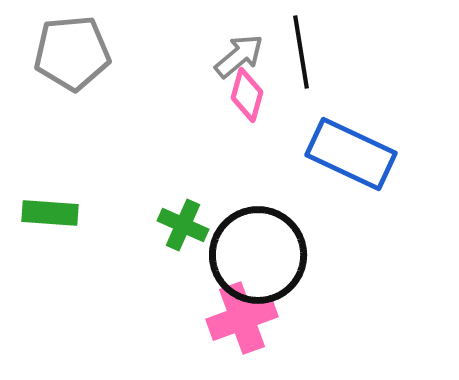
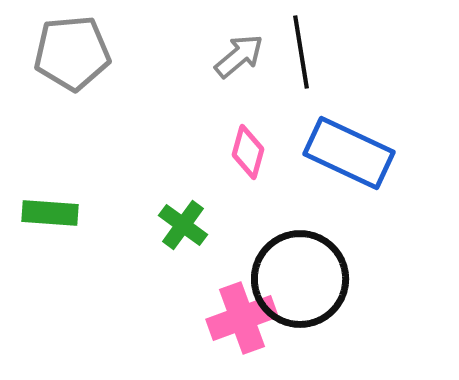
pink diamond: moved 1 px right, 57 px down
blue rectangle: moved 2 px left, 1 px up
green cross: rotated 12 degrees clockwise
black circle: moved 42 px right, 24 px down
